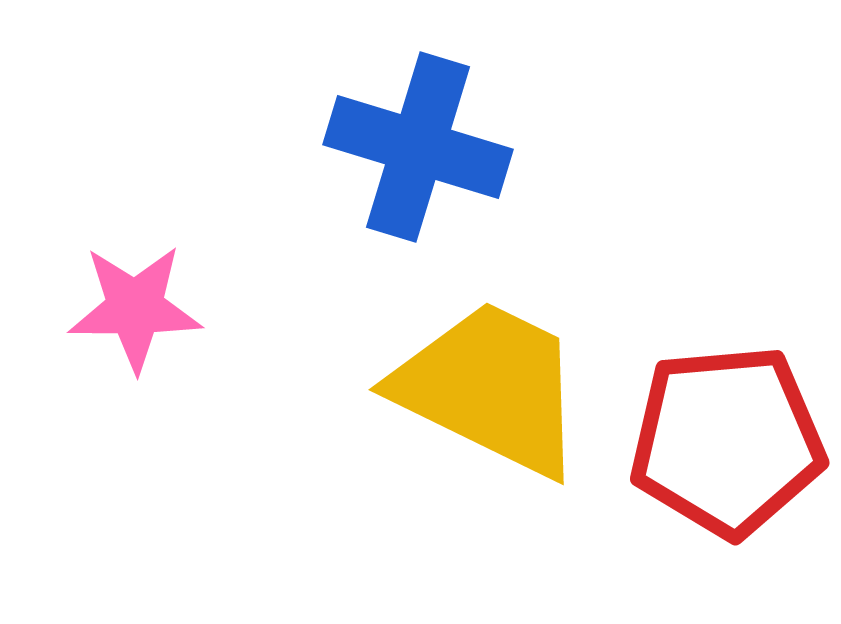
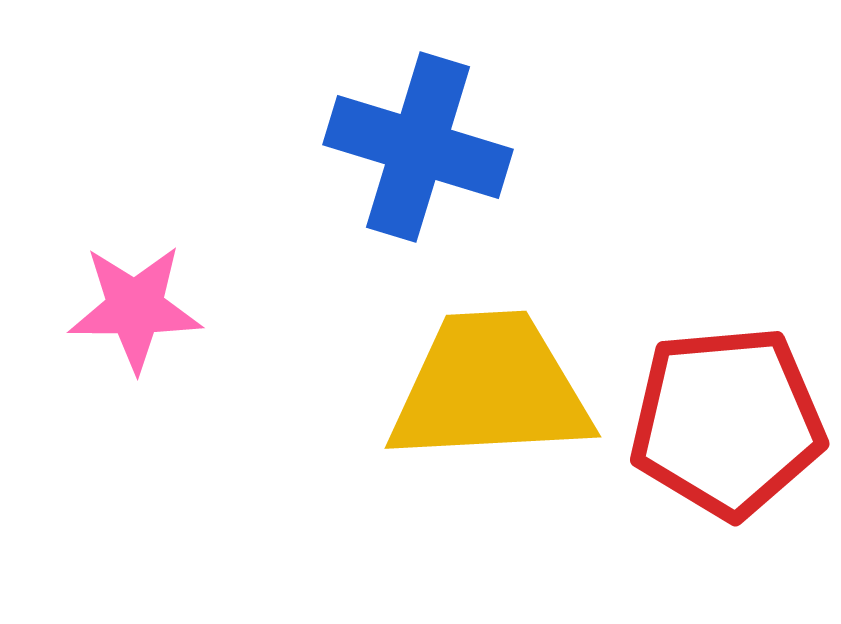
yellow trapezoid: rotated 29 degrees counterclockwise
red pentagon: moved 19 px up
